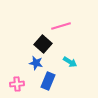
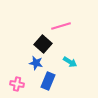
pink cross: rotated 16 degrees clockwise
